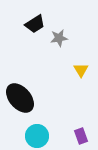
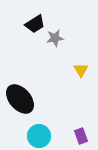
gray star: moved 4 px left
black ellipse: moved 1 px down
cyan circle: moved 2 px right
